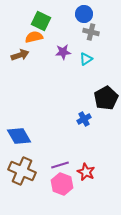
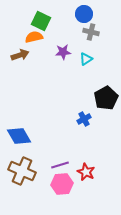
pink hexagon: rotated 25 degrees counterclockwise
